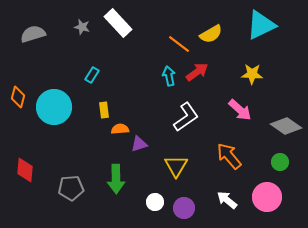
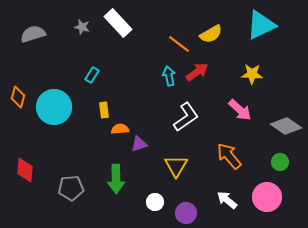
purple circle: moved 2 px right, 5 px down
